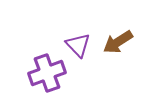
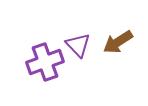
purple cross: moved 2 px left, 11 px up
